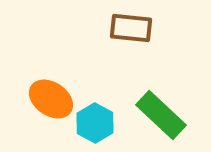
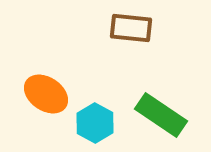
orange ellipse: moved 5 px left, 5 px up
green rectangle: rotated 9 degrees counterclockwise
